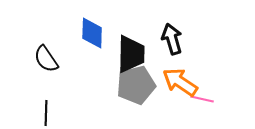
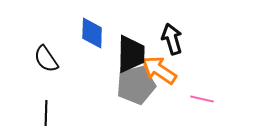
orange arrow: moved 21 px left, 12 px up
